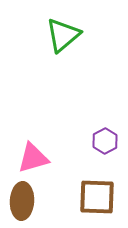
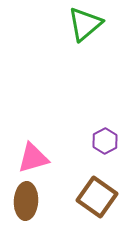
green triangle: moved 22 px right, 11 px up
brown square: rotated 33 degrees clockwise
brown ellipse: moved 4 px right
